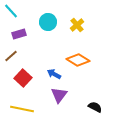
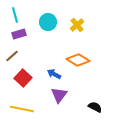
cyan line: moved 4 px right, 4 px down; rotated 28 degrees clockwise
brown line: moved 1 px right
